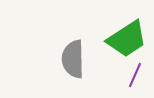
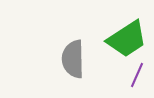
purple line: moved 2 px right
